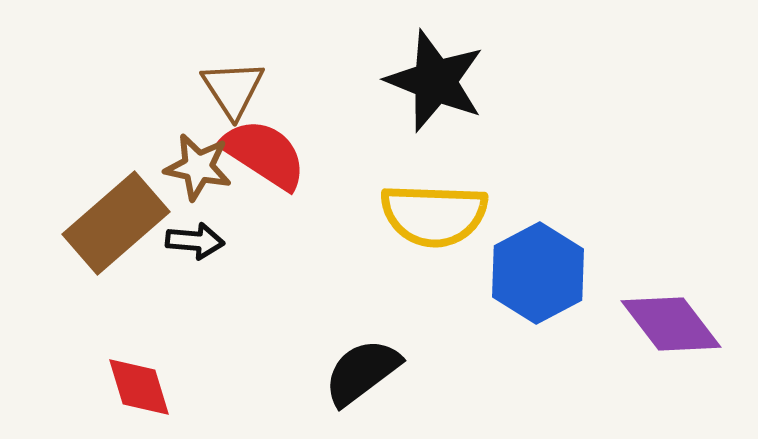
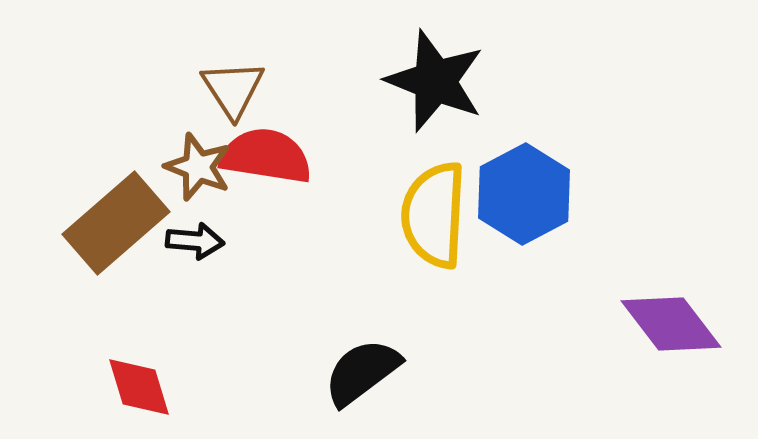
red semicircle: moved 2 px right, 2 px down; rotated 24 degrees counterclockwise
brown star: rotated 10 degrees clockwise
yellow semicircle: rotated 91 degrees clockwise
blue hexagon: moved 14 px left, 79 px up
